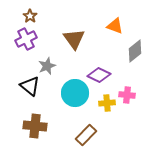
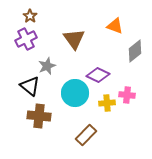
purple diamond: moved 1 px left
brown cross: moved 4 px right, 10 px up
